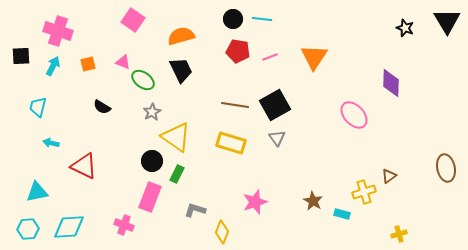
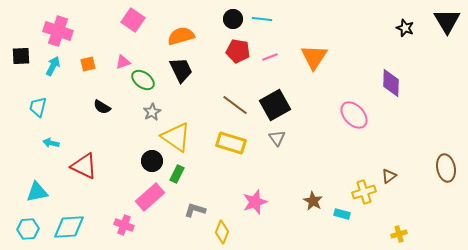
pink triangle at (123, 62): rotated 42 degrees counterclockwise
brown line at (235, 105): rotated 28 degrees clockwise
pink rectangle at (150, 197): rotated 28 degrees clockwise
